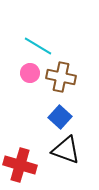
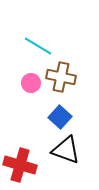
pink circle: moved 1 px right, 10 px down
